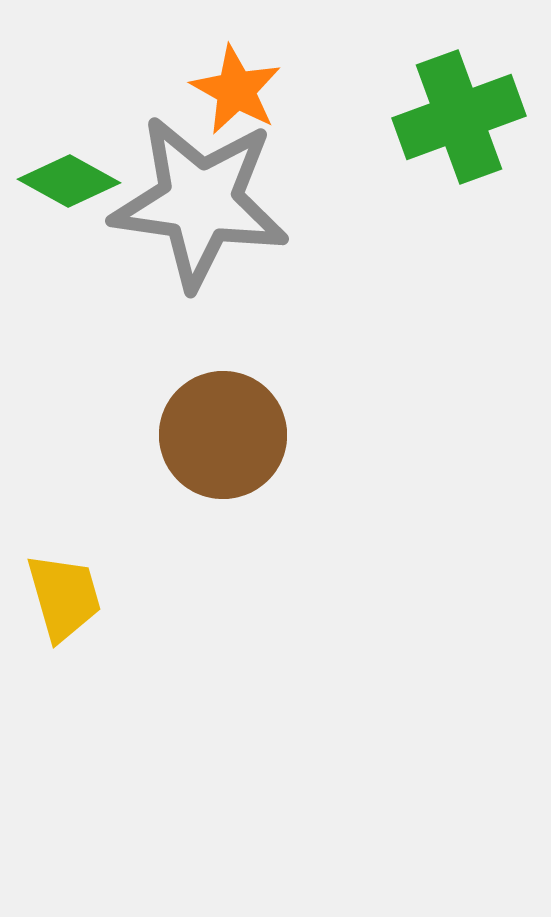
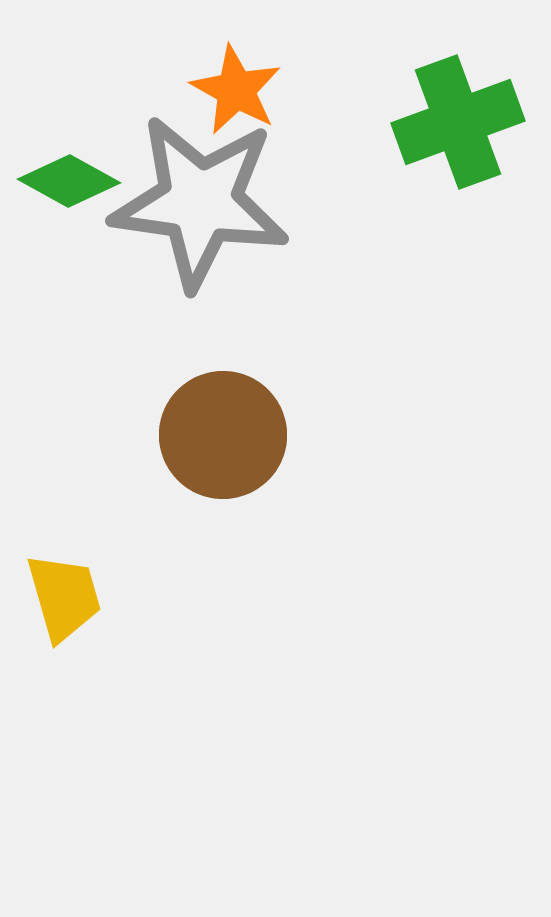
green cross: moved 1 px left, 5 px down
